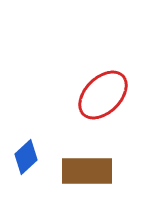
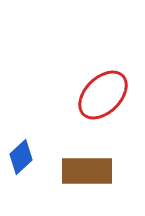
blue diamond: moved 5 px left
